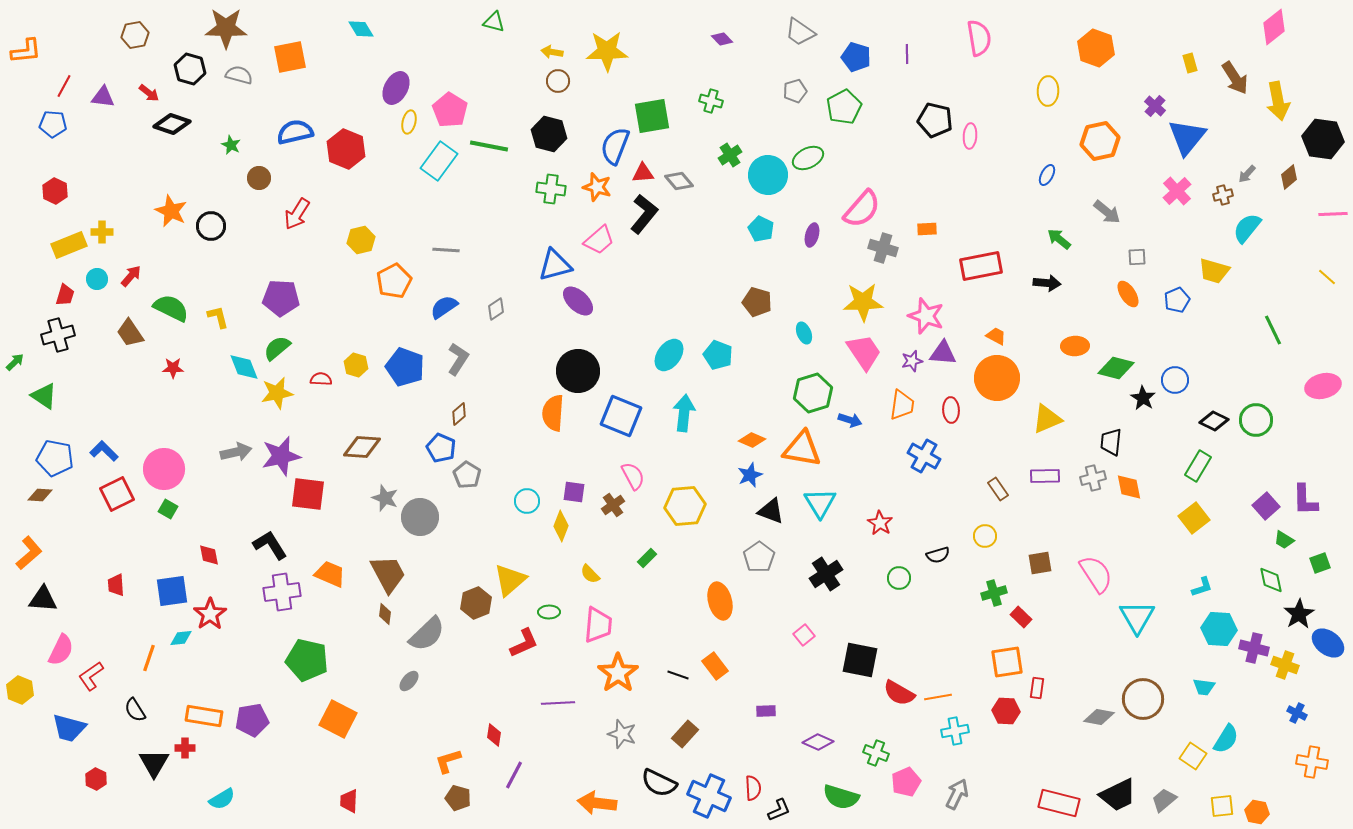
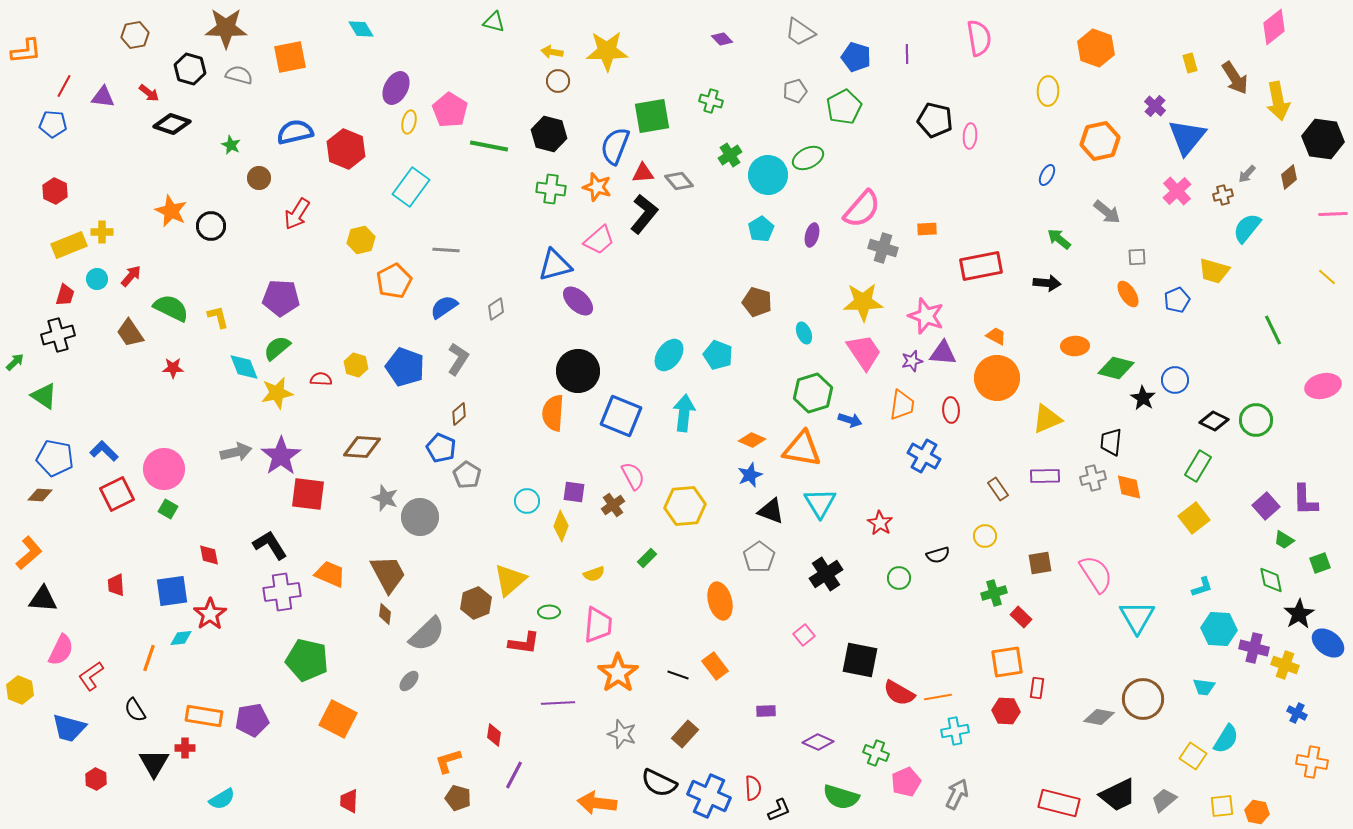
cyan rectangle at (439, 161): moved 28 px left, 26 px down
cyan pentagon at (761, 229): rotated 15 degrees clockwise
purple star at (281, 456): rotated 21 degrees counterclockwise
yellow semicircle at (590, 574): moved 4 px right; rotated 65 degrees counterclockwise
red L-shape at (524, 643): rotated 32 degrees clockwise
